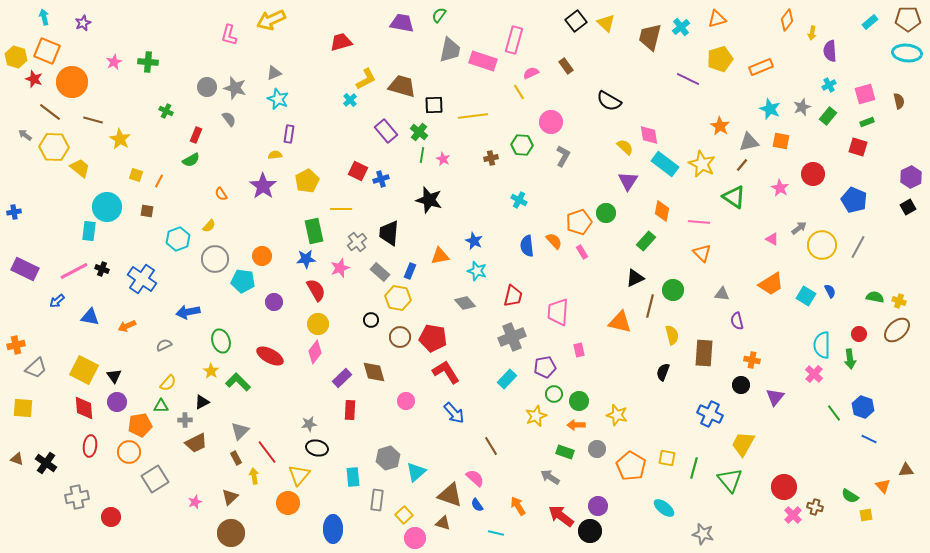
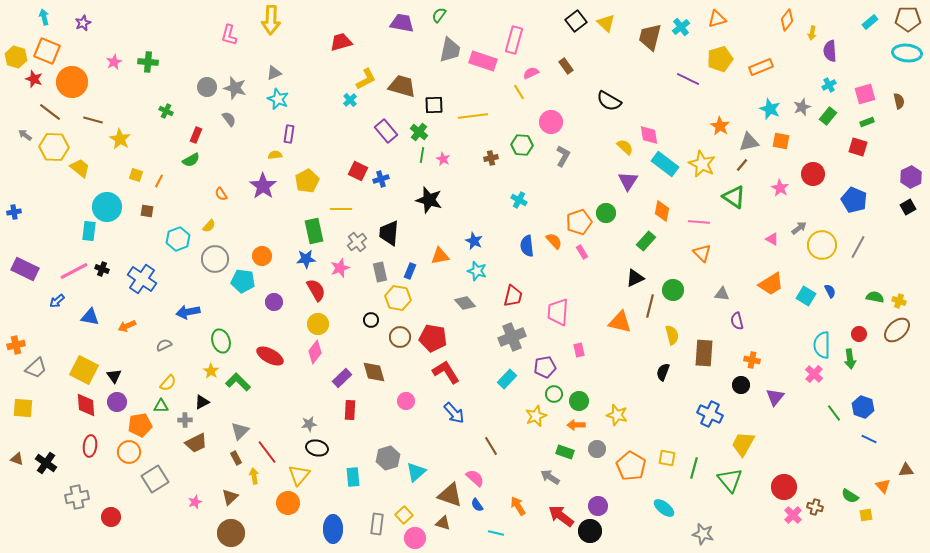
yellow arrow at (271, 20): rotated 64 degrees counterclockwise
gray rectangle at (380, 272): rotated 36 degrees clockwise
red diamond at (84, 408): moved 2 px right, 3 px up
gray rectangle at (377, 500): moved 24 px down
